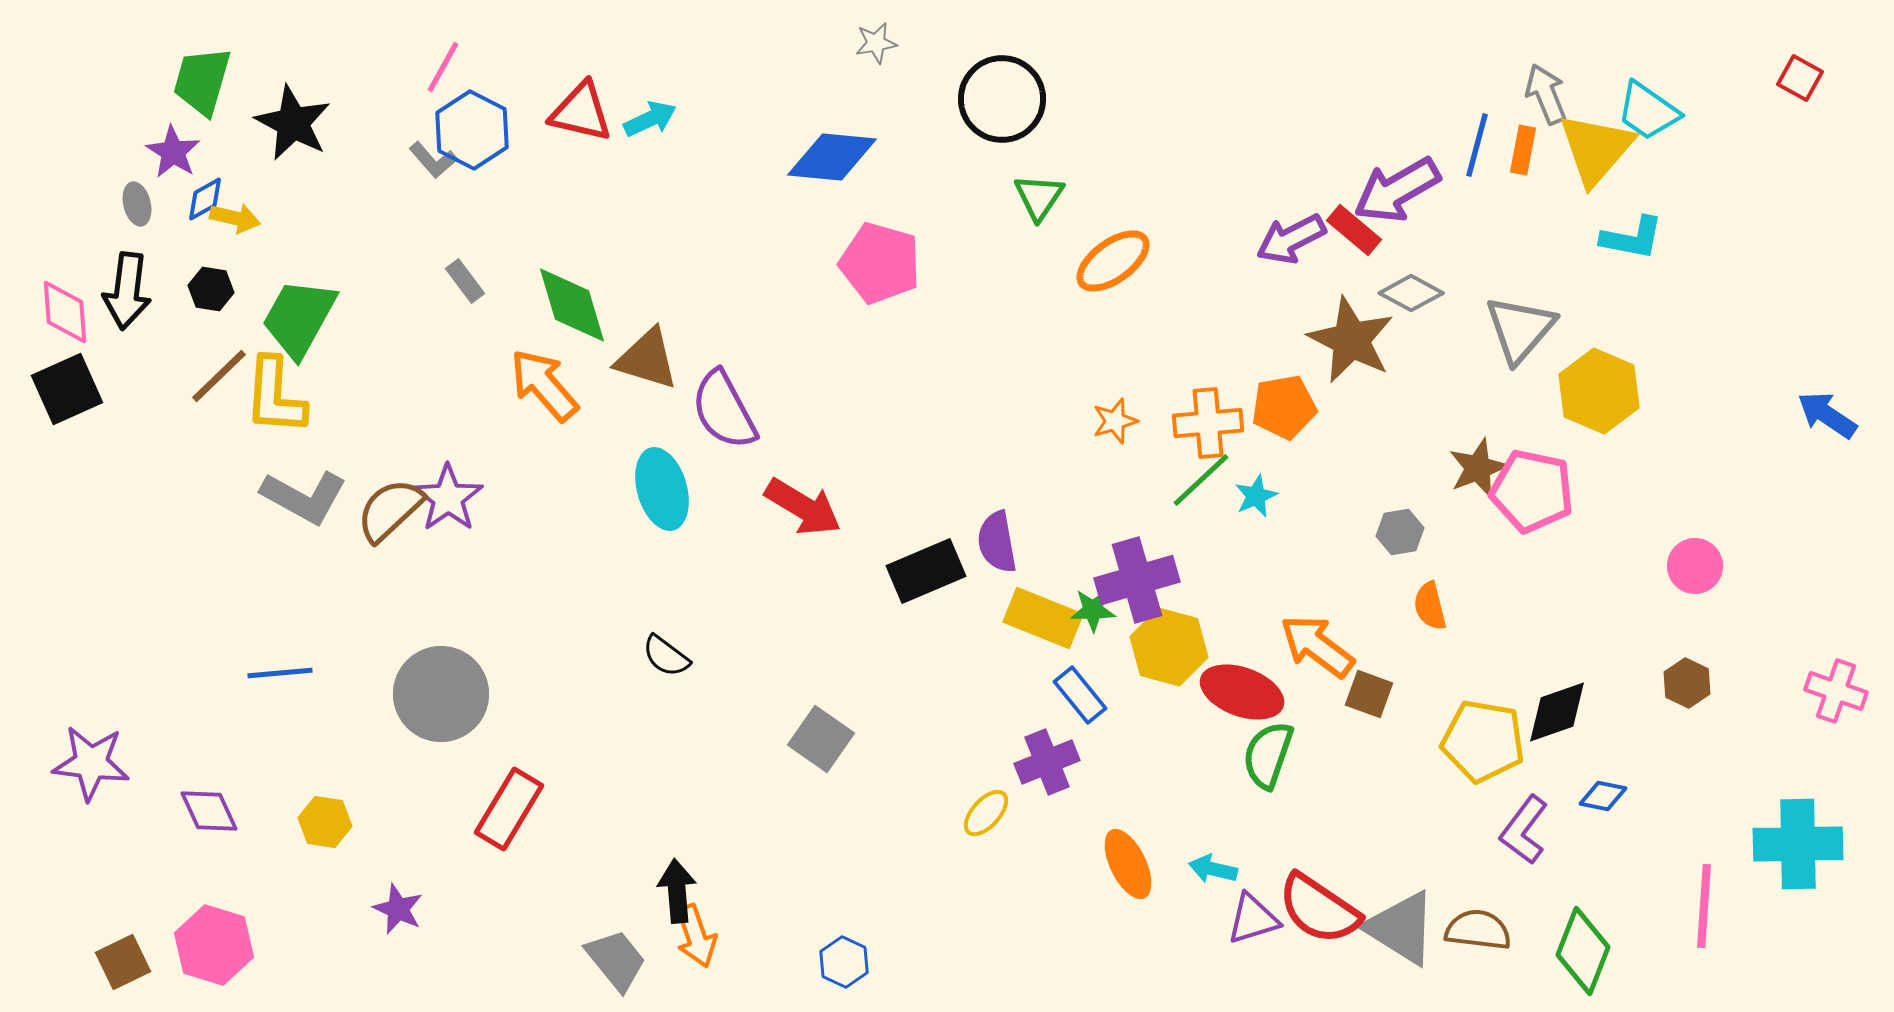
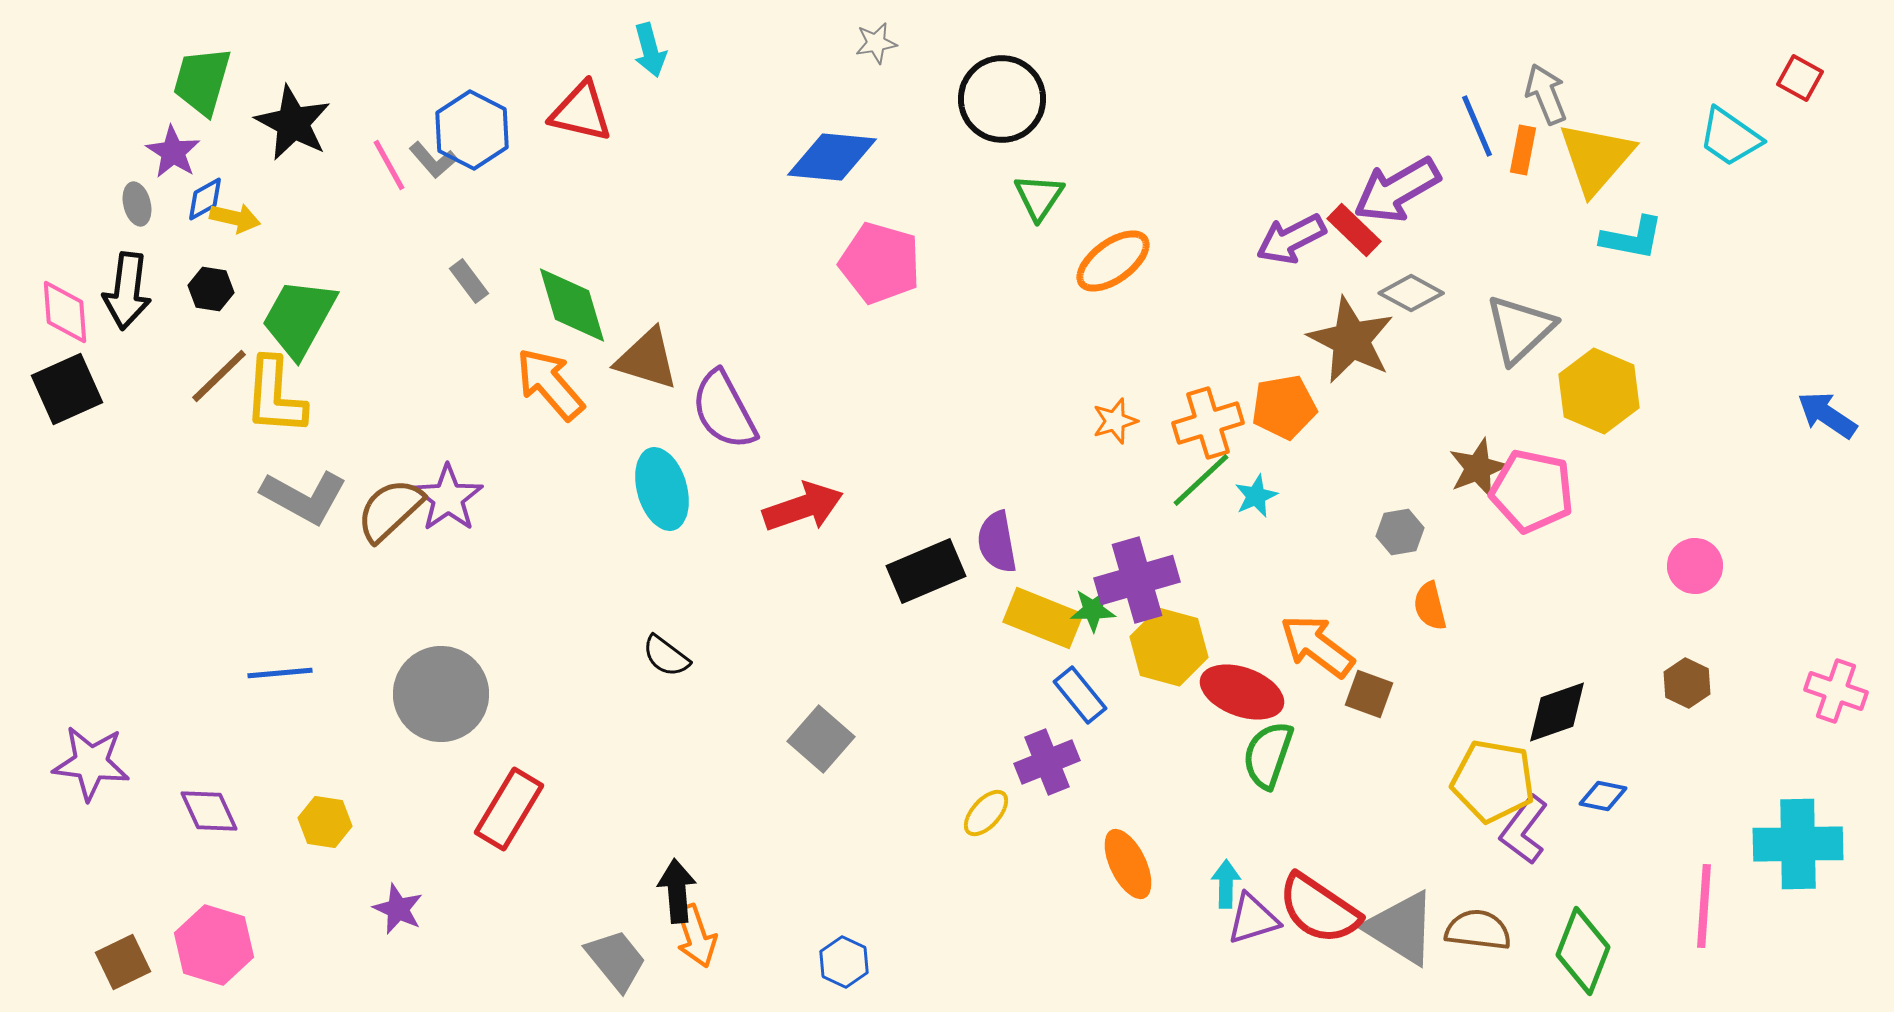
pink line at (443, 67): moved 54 px left, 98 px down; rotated 58 degrees counterclockwise
cyan trapezoid at (1648, 111): moved 82 px right, 26 px down
cyan arrow at (650, 119): moved 69 px up; rotated 100 degrees clockwise
blue line at (1477, 145): moved 19 px up; rotated 38 degrees counterclockwise
yellow triangle at (1596, 149): moved 9 px down
red rectangle at (1354, 230): rotated 4 degrees clockwise
gray rectangle at (465, 281): moved 4 px right
gray triangle at (1520, 329): rotated 6 degrees clockwise
orange arrow at (544, 385): moved 6 px right, 1 px up
orange cross at (1208, 423): rotated 12 degrees counterclockwise
red arrow at (803, 507): rotated 50 degrees counterclockwise
gray square at (821, 739): rotated 6 degrees clockwise
yellow pentagon at (1483, 741): moved 10 px right, 40 px down
cyan arrow at (1213, 869): moved 13 px right, 15 px down; rotated 78 degrees clockwise
